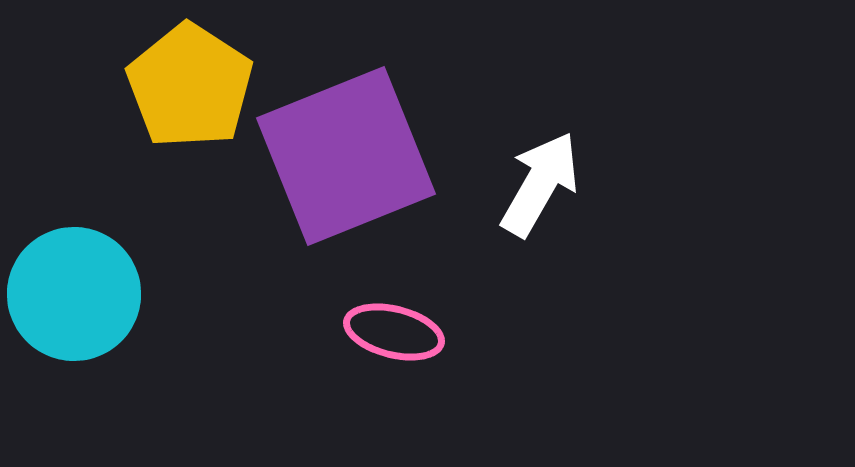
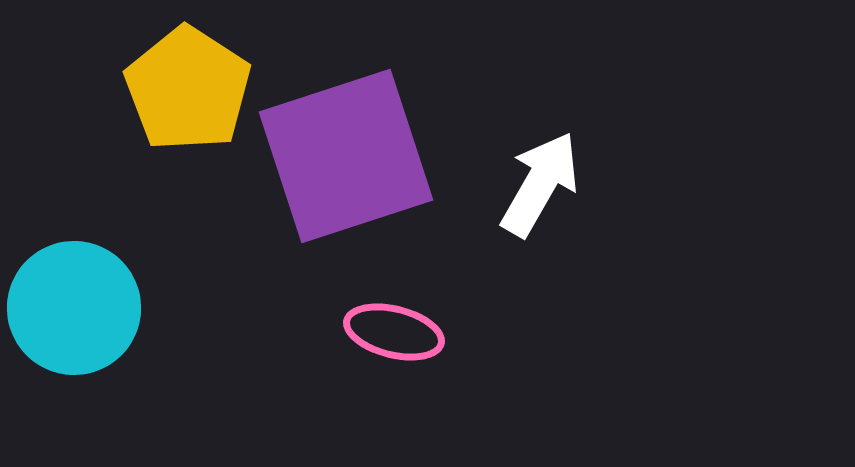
yellow pentagon: moved 2 px left, 3 px down
purple square: rotated 4 degrees clockwise
cyan circle: moved 14 px down
